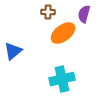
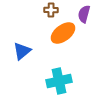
brown cross: moved 3 px right, 2 px up
blue triangle: moved 9 px right
cyan cross: moved 3 px left, 2 px down
